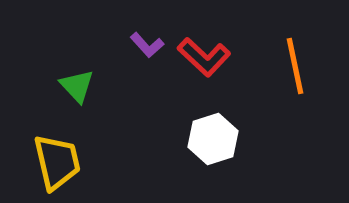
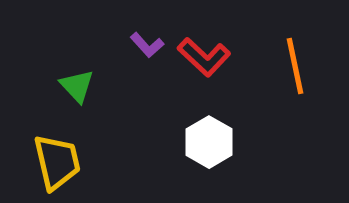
white hexagon: moved 4 px left, 3 px down; rotated 12 degrees counterclockwise
